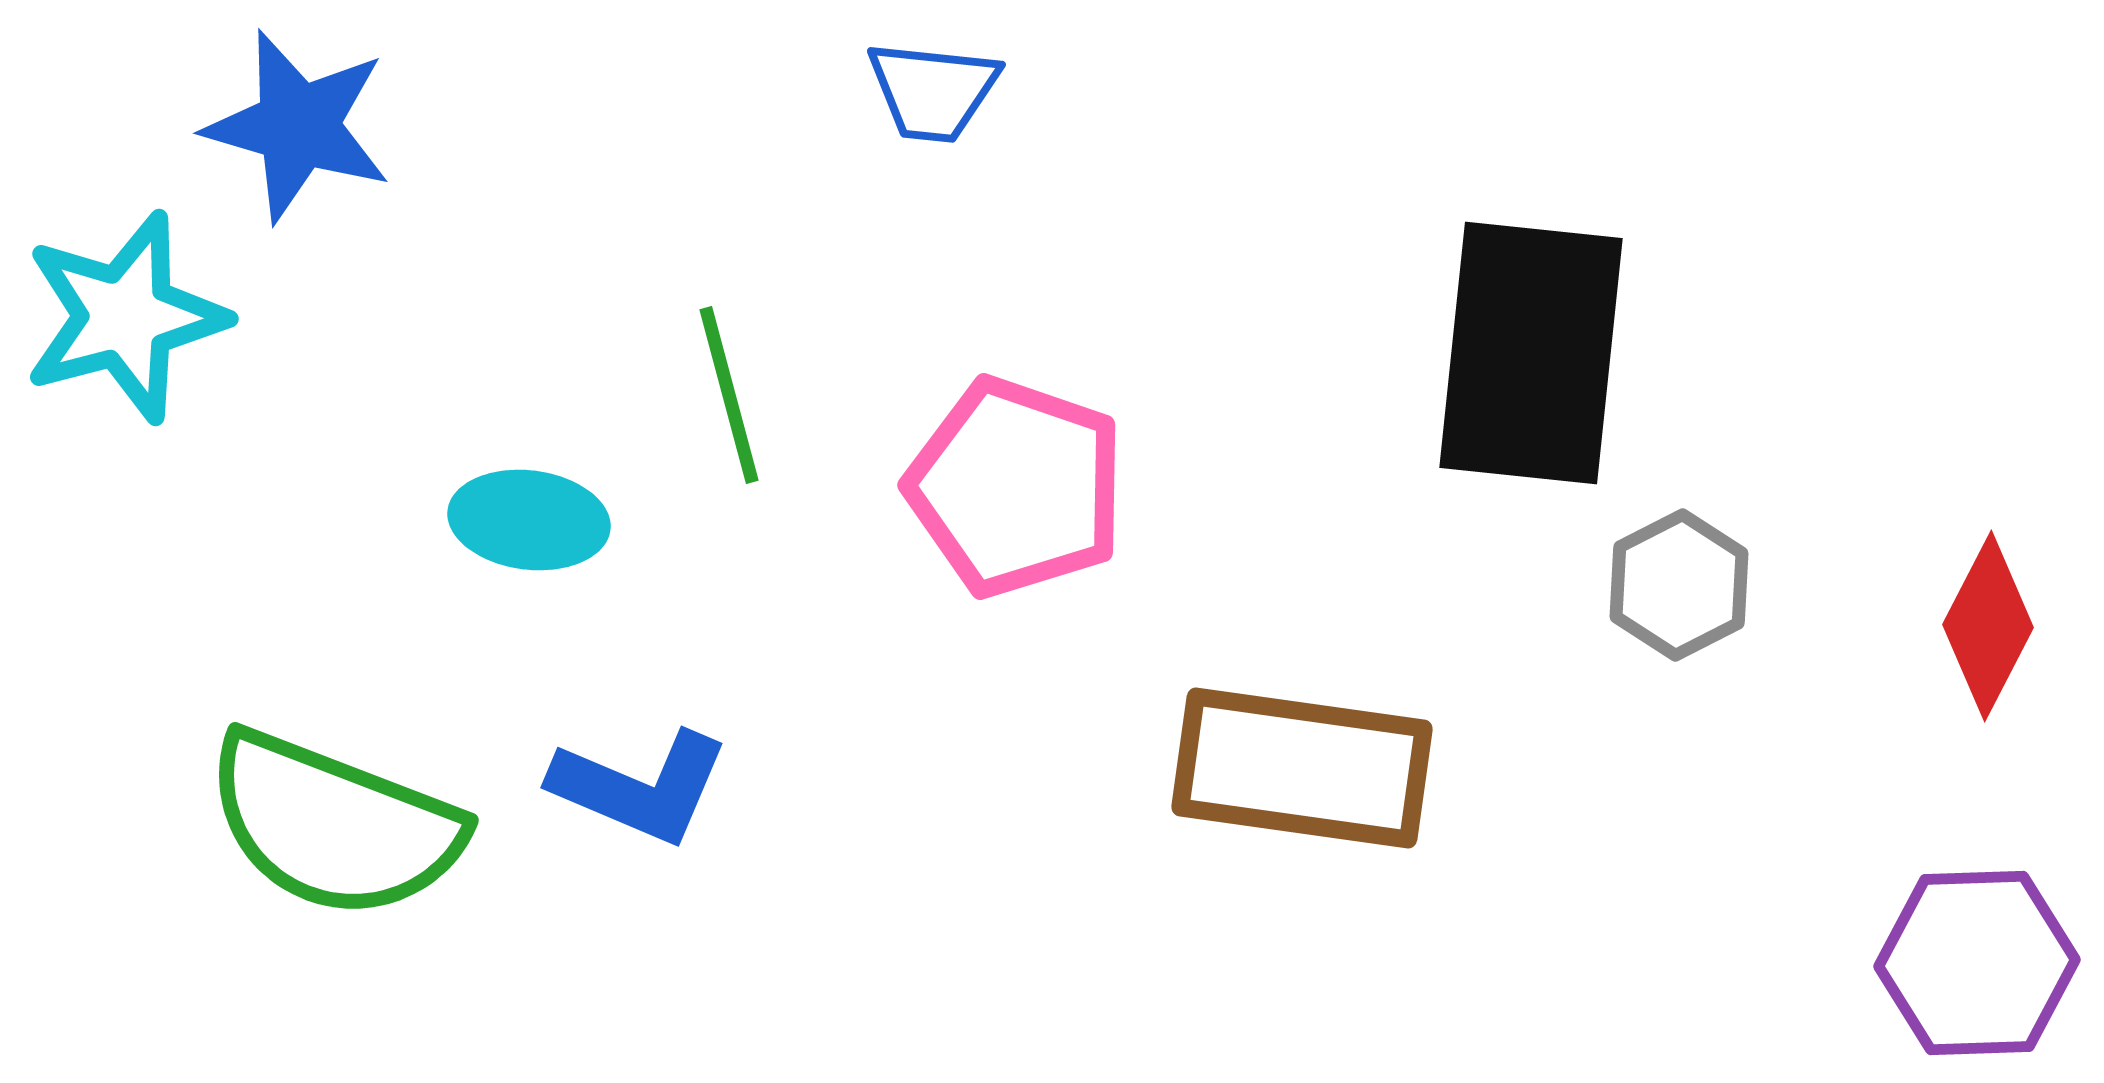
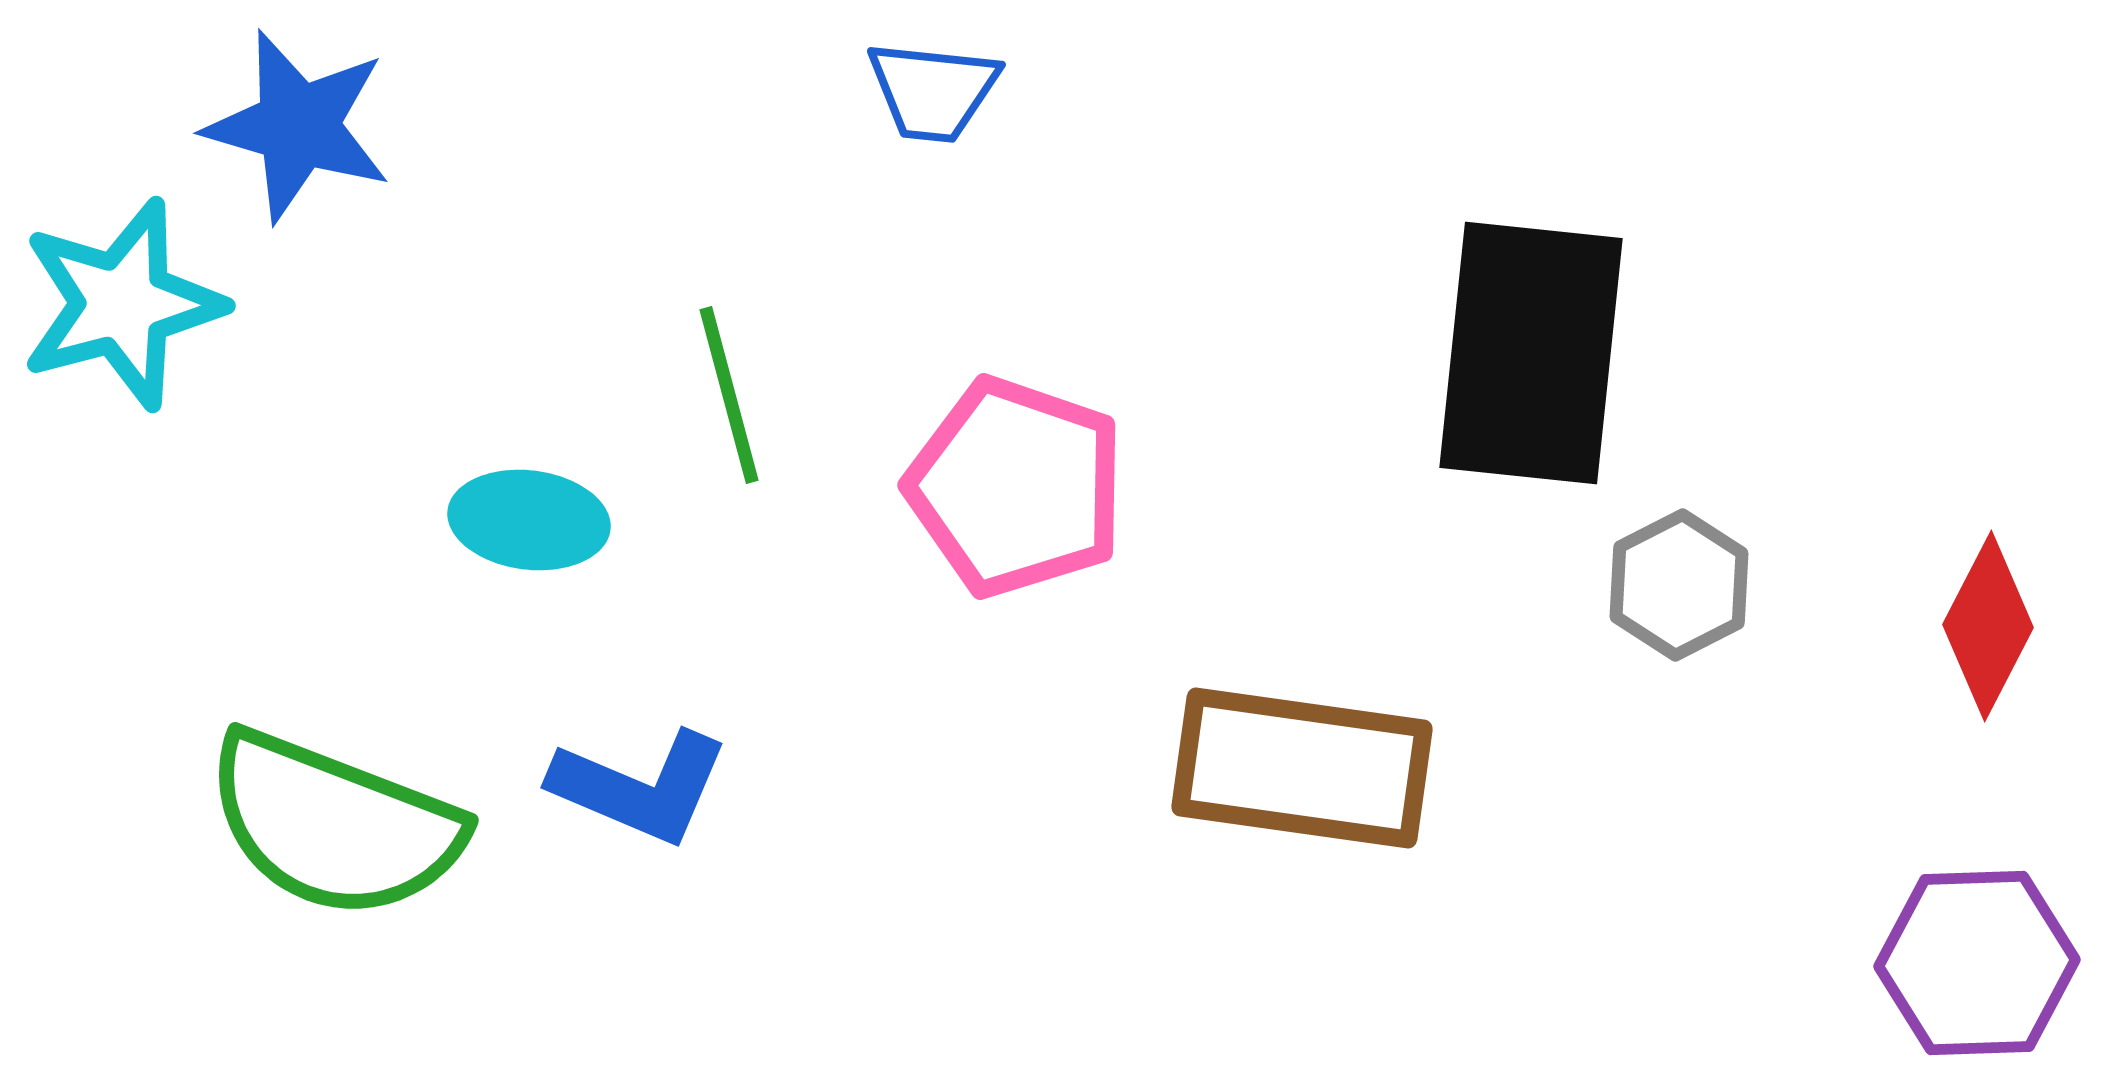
cyan star: moved 3 px left, 13 px up
